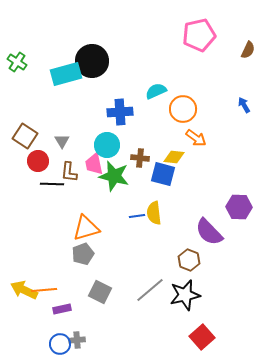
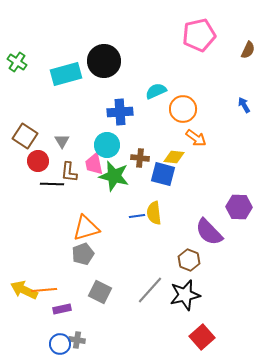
black circle: moved 12 px right
gray line: rotated 8 degrees counterclockwise
gray cross: rotated 14 degrees clockwise
